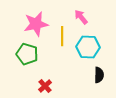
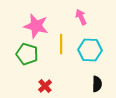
pink arrow: rotated 14 degrees clockwise
pink star: moved 2 px down; rotated 25 degrees clockwise
yellow line: moved 1 px left, 8 px down
cyan hexagon: moved 2 px right, 3 px down
black semicircle: moved 2 px left, 9 px down
